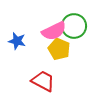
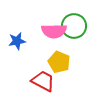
pink semicircle: rotated 25 degrees clockwise
blue star: rotated 24 degrees counterclockwise
yellow pentagon: moved 13 px down
